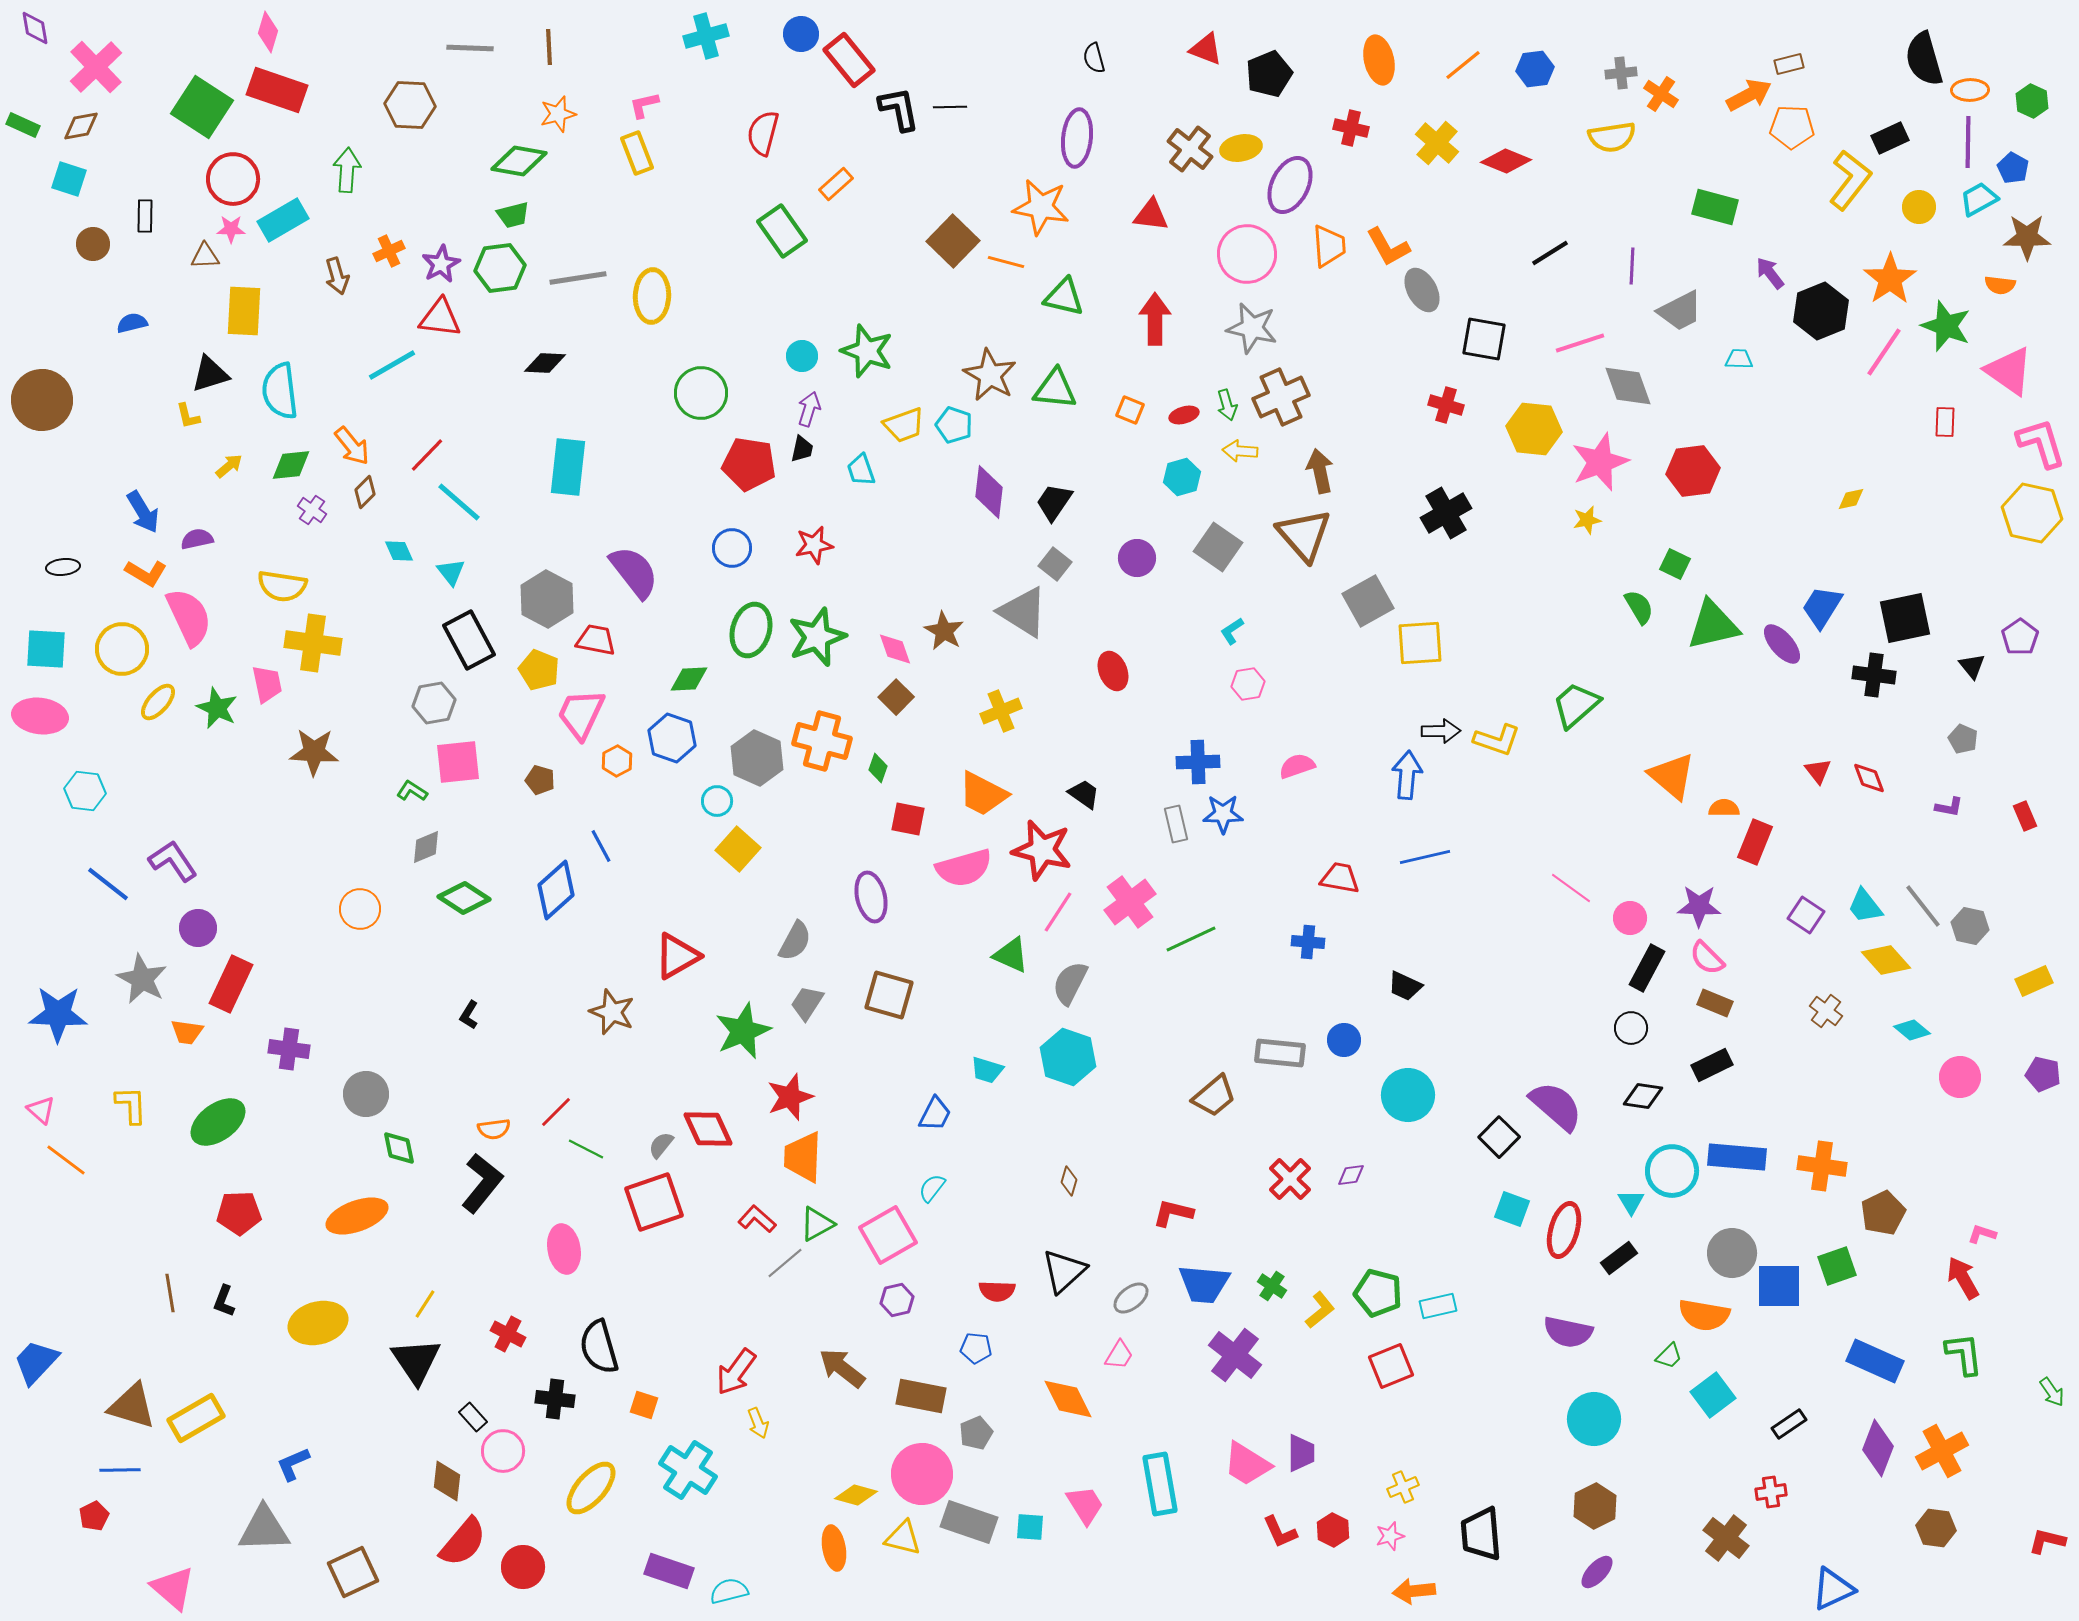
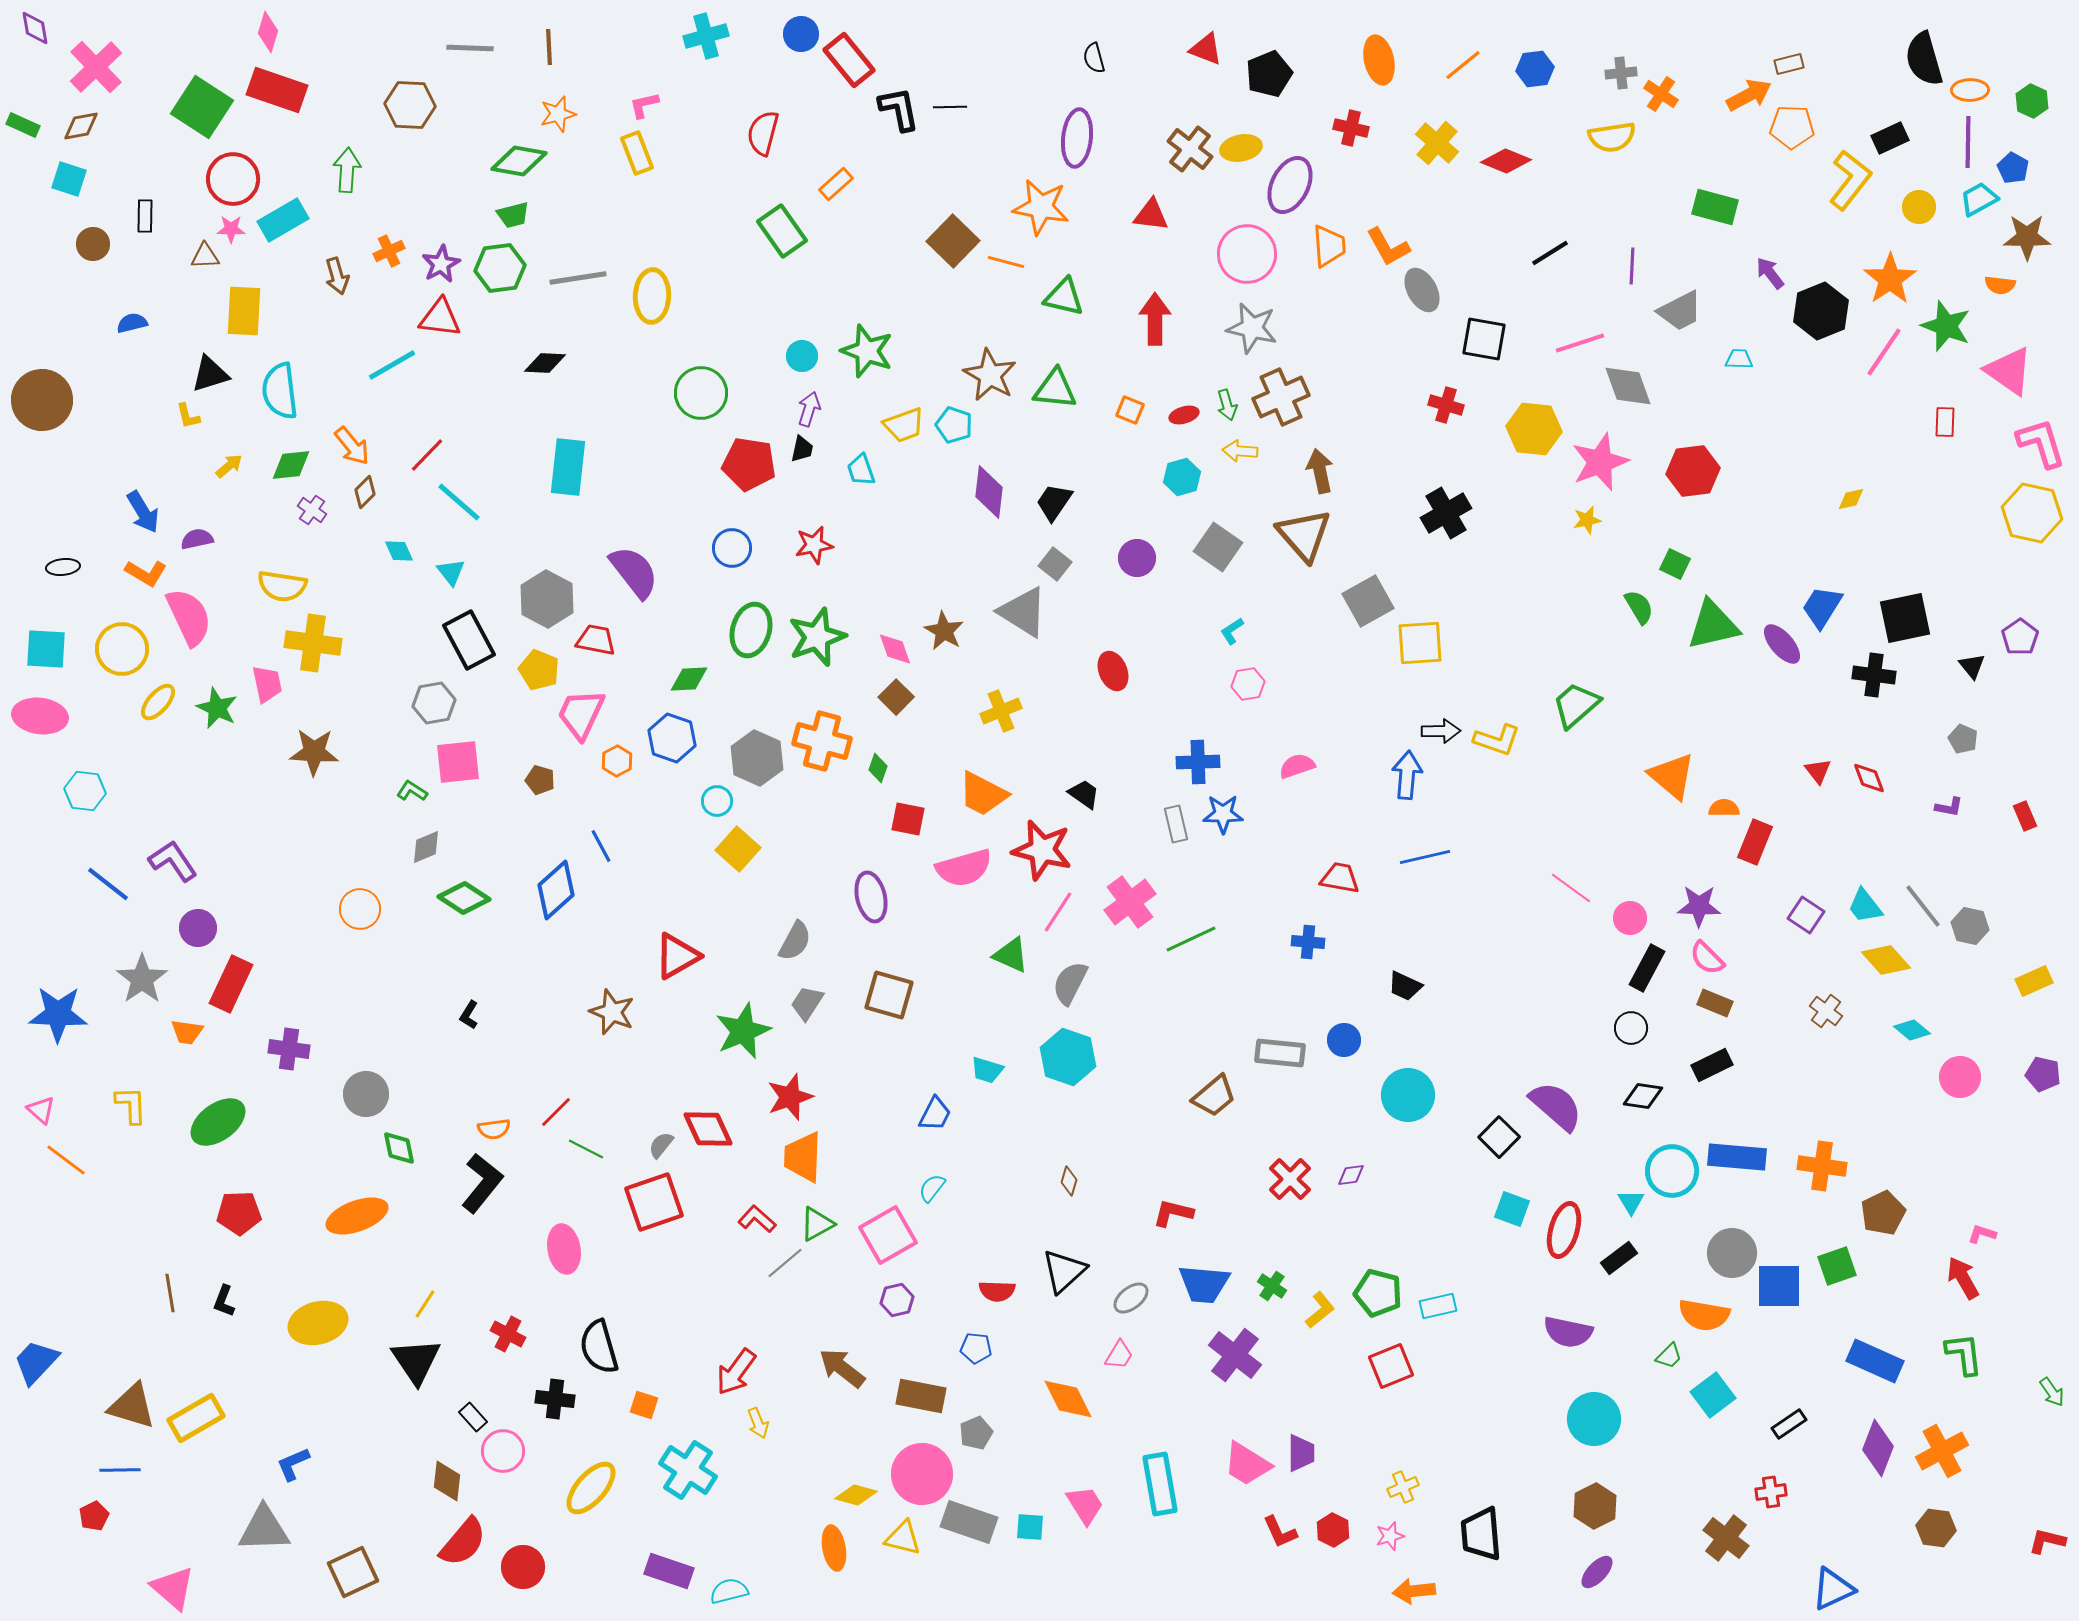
gray star at (142, 979): rotated 9 degrees clockwise
